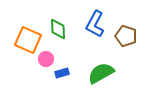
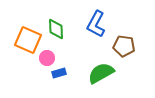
blue L-shape: moved 1 px right
green diamond: moved 2 px left
brown pentagon: moved 2 px left, 10 px down; rotated 10 degrees counterclockwise
pink circle: moved 1 px right, 1 px up
blue rectangle: moved 3 px left
